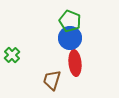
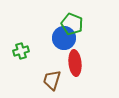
green pentagon: moved 2 px right, 3 px down
blue circle: moved 6 px left
green cross: moved 9 px right, 4 px up; rotated 28 degrees clockwise
